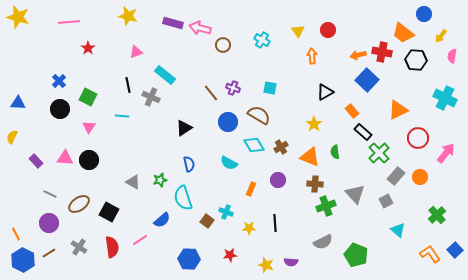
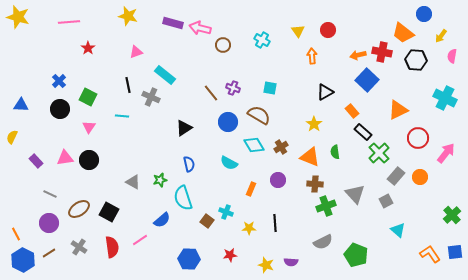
blue triangle at (18, 103): moved 3 px right, 2 px down
pink triangle at (65, 158): rotated 12 degrees counterclockwise
brown ellipse at (79, 204): moved 5 px down
green cross at (437, 215): moved 15 px right
blue square at (455, 250): moved 2 px down; rotated 35 degrees clockwise
